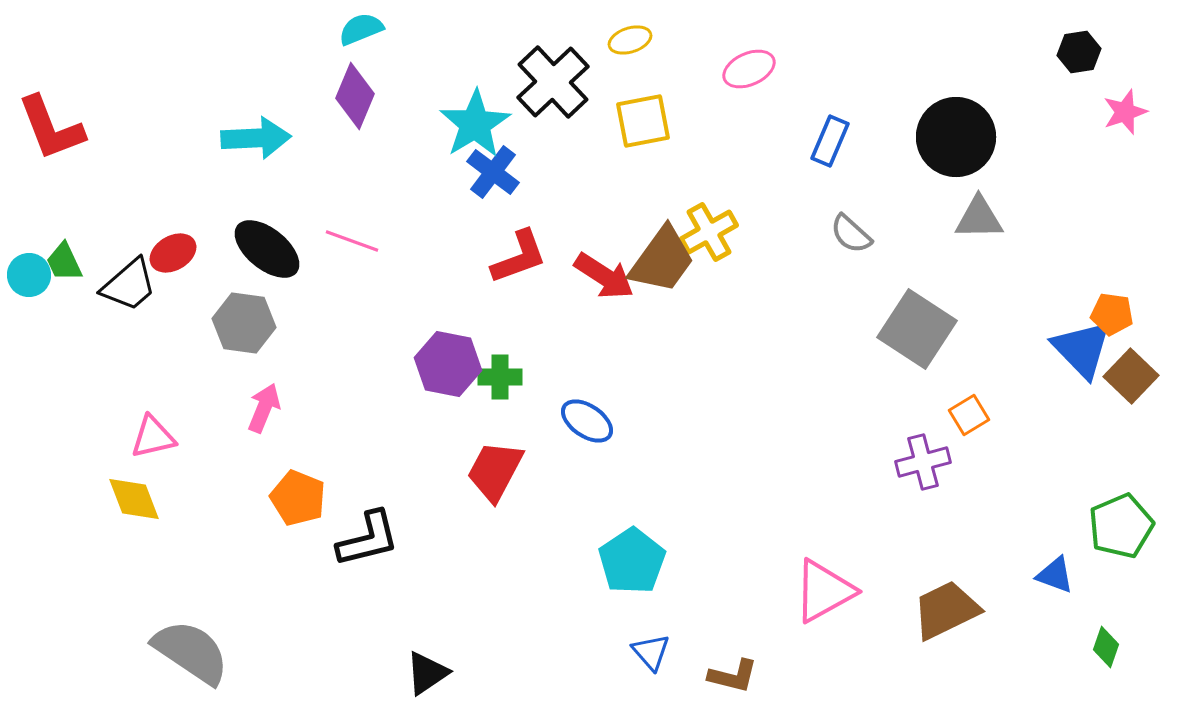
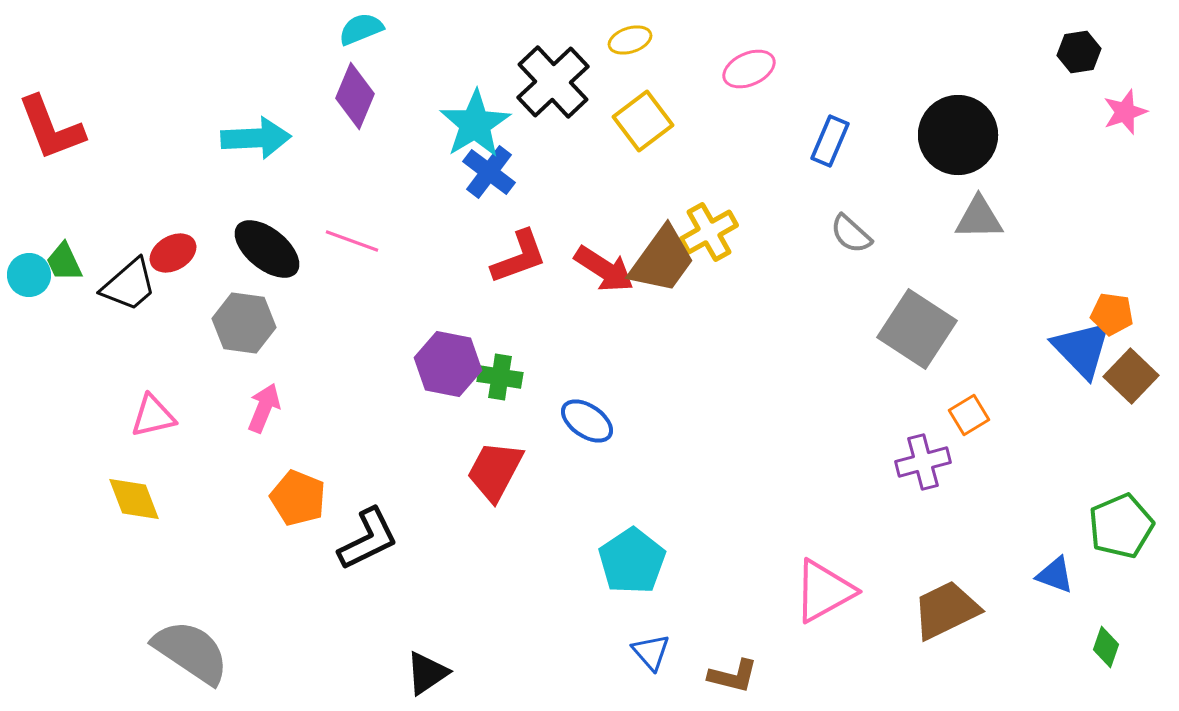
yellow square at (643, 121): rotated 26 degrees counterclockwise
black circle at (956, 137): moved 2 px right, 2 px up
blue cross at (493, 172): moved 4 px left
red arrow at (604, 276): moved 7 px up
green cross at (500, 377): rotated 9 degrees clockwise
pink triangle at (153, 437): moved 21 px up
black L-shape at (368, 539): rotated 12 degrees counterclockwise
